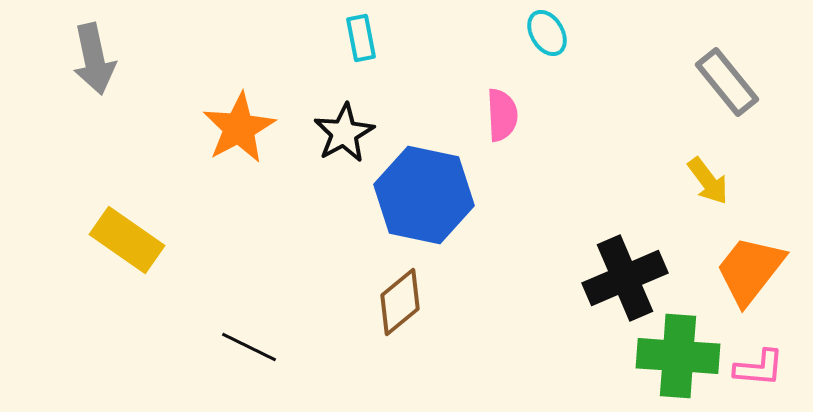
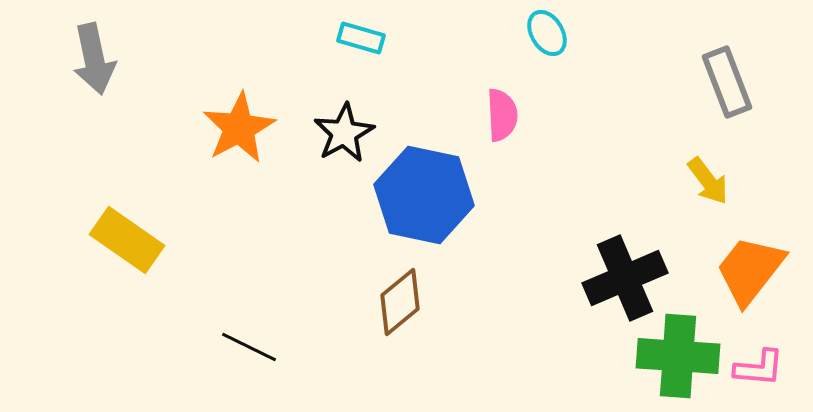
cyan rectangle: rotated 63 degrees counterclockwise
gray rectangle: rotated 18 degrees clockwise
